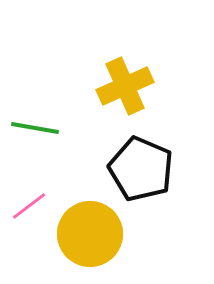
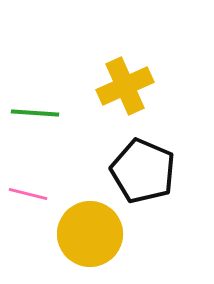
green line: moved 15 px up; rotated 6 degrees counterclockwise
black pentagon: moved 2 px right, 2 px down
pink line: moved 1 px left, 12 px up; rotated 51 degrees clockwise
